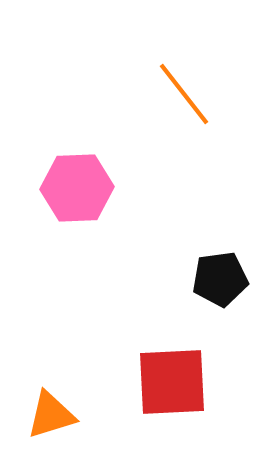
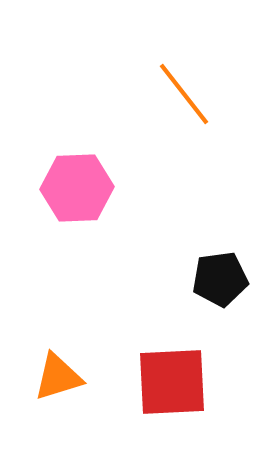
orange triangle: moved 7 px right, 38 px up
